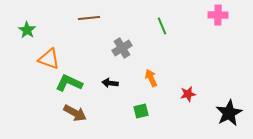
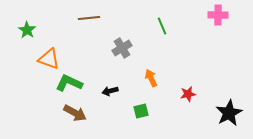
black arrow: moved 8 px down; rotated 21 degrees counterclockwise
